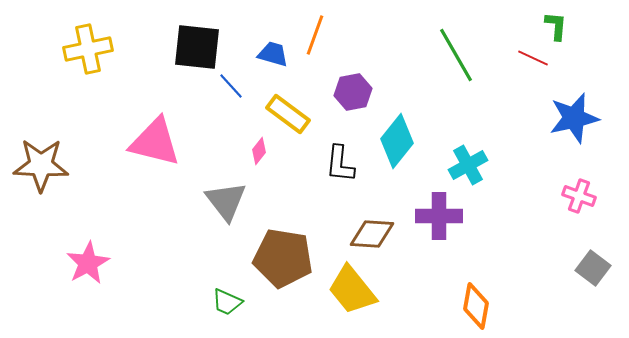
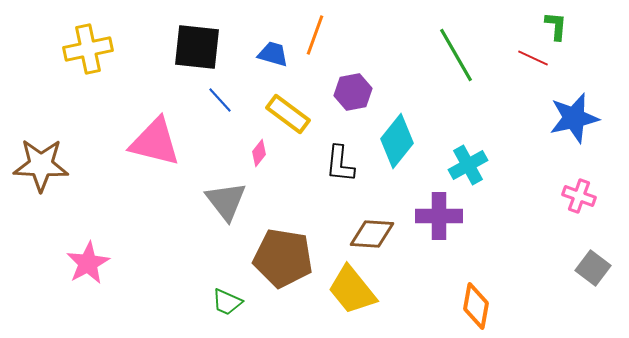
blue line: moved 11 px left, 14 px down
pink diamond: moved 2 px down
